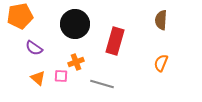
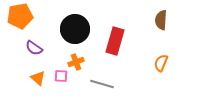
black circle: moved 5 px down
